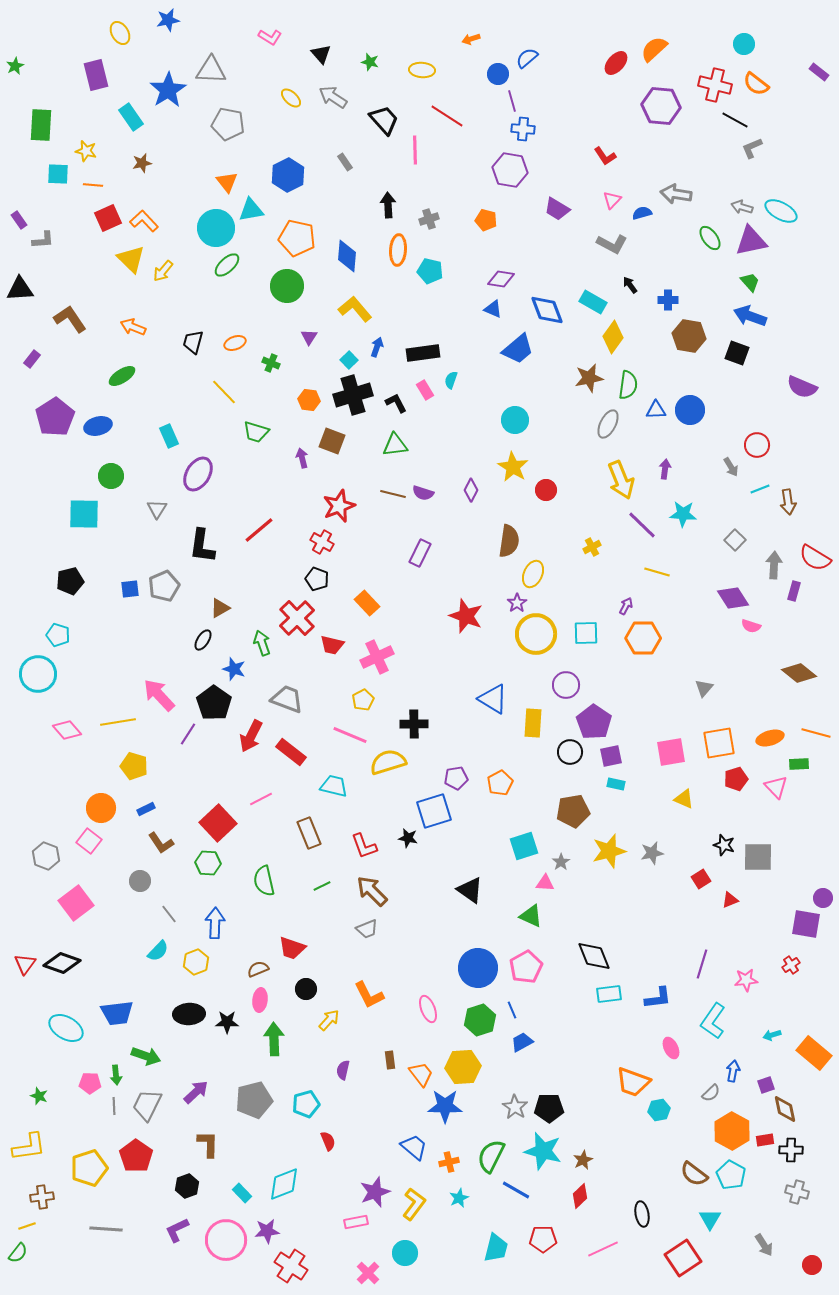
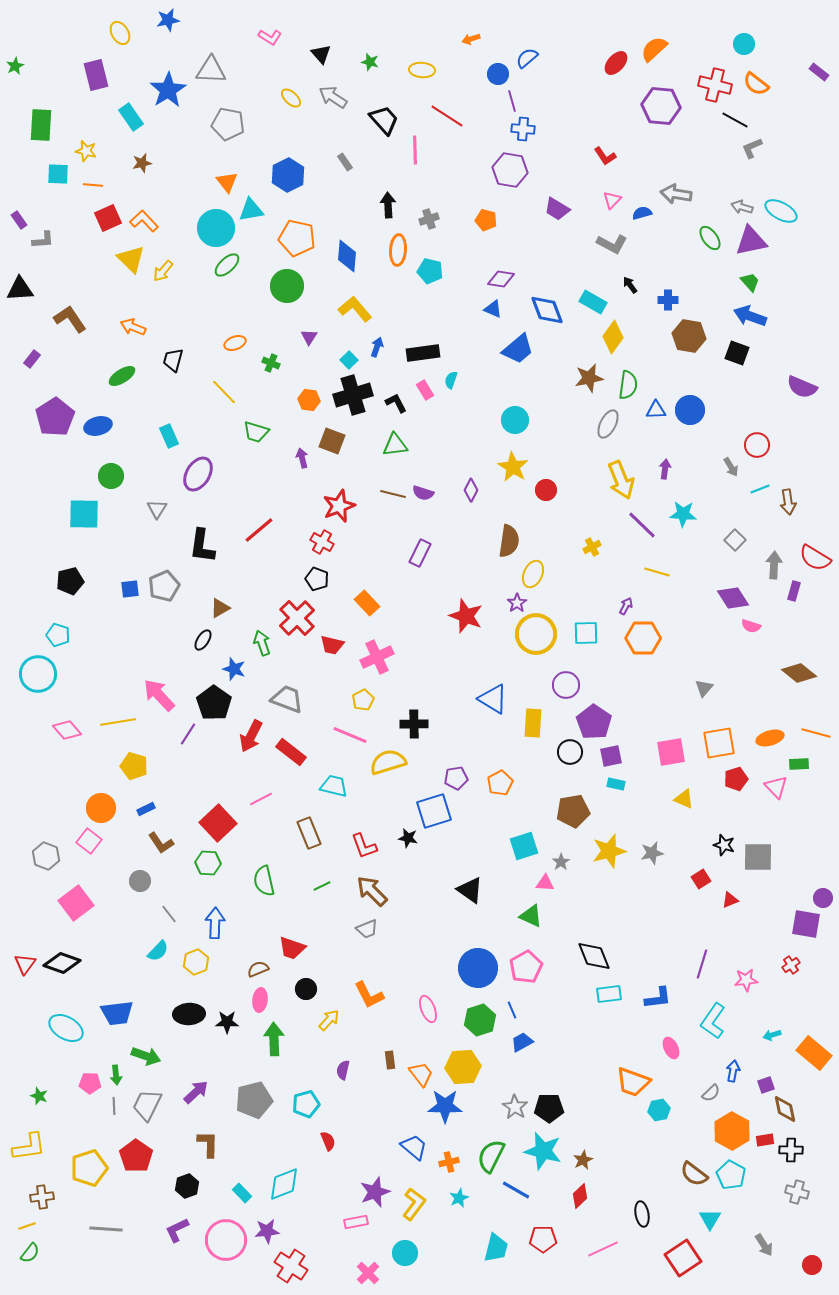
black trapezoid at (193, 342): moved 20 px left, 18 px down
green semicircle at (18, 1253): moved 12 px right
